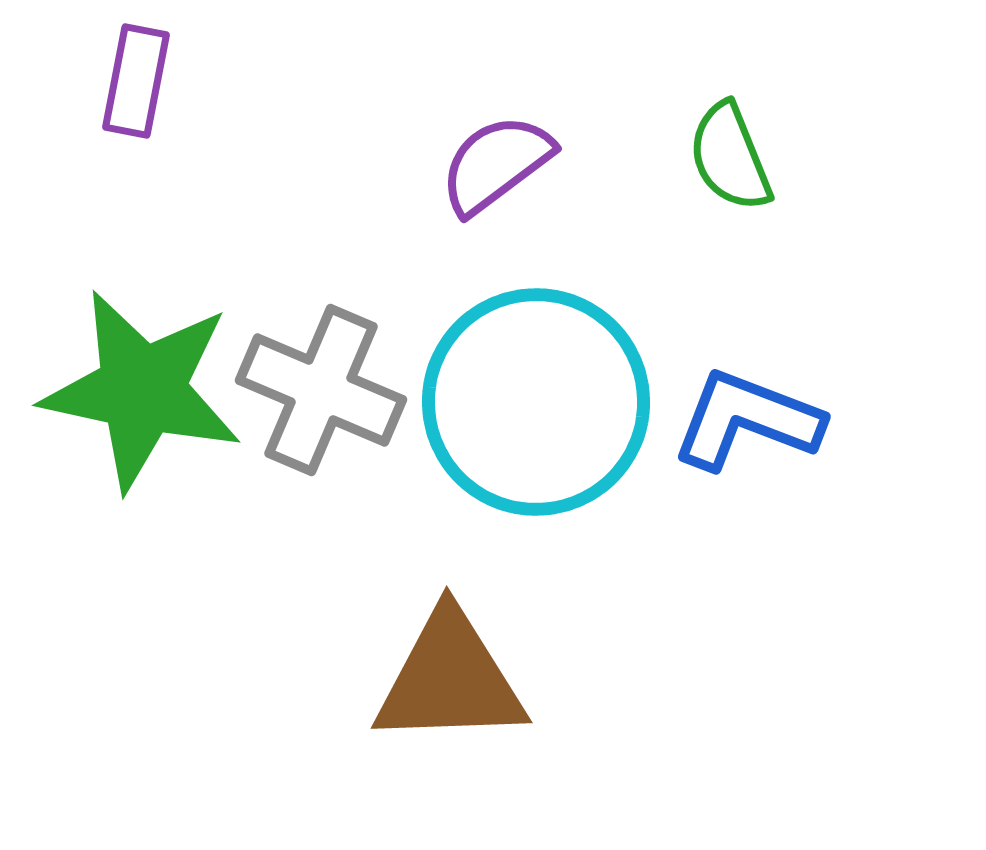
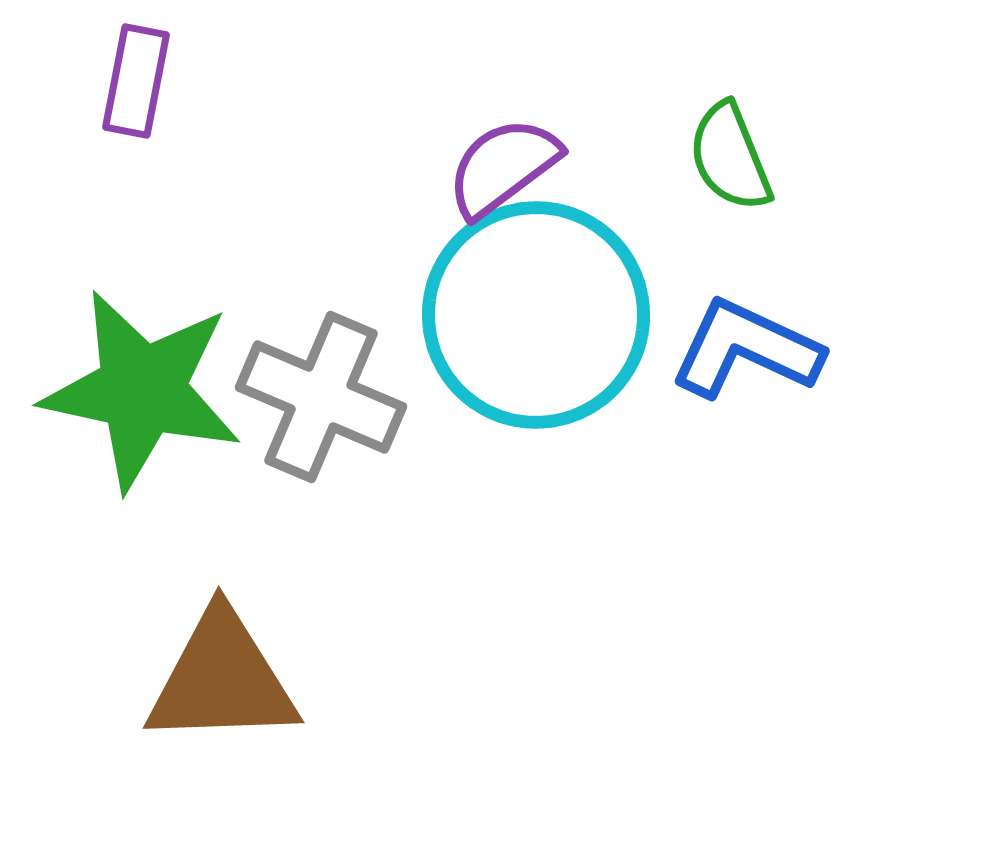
purple semicircle: moved 7 px right, 3 px down
gray cross: moved 7 px down
cyan circle: moved 87 px up
blue L-shape: moved 1 px left, 71 px up; rotated 4 degrees clockwise
brown triangle: moved 228 px left
